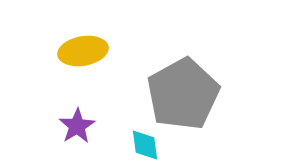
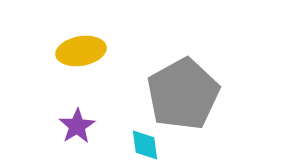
yellow ellipse: moved 2 px left
